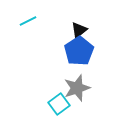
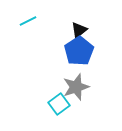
gray star: moved 1 px left, 1 px up
